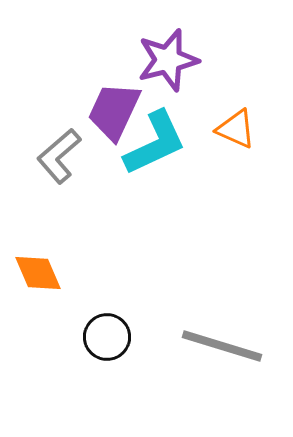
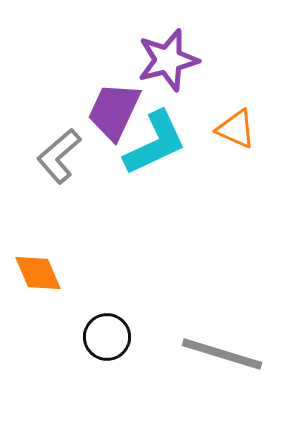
gray line: moved 8 px down
